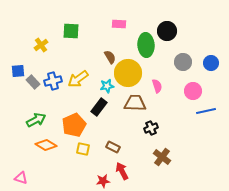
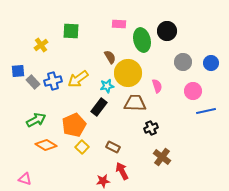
green ellipse: moved 4 px left, 5 px up; rotated 10 degrees counterclockwise
yellow square: moved 1 px left, 2 px up; rotated 32 degrees clockwise
pink triangle: moved 4 px right, 1 px down
